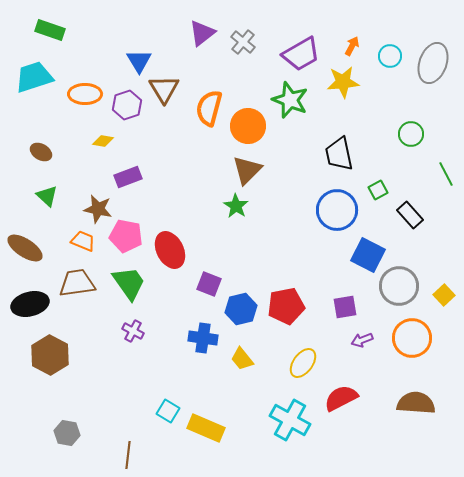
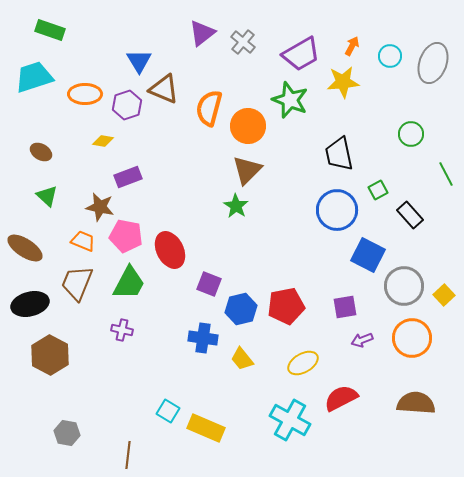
brown triangle at (164, 89): rotated 36 degrees counterclockwise
brown star at (98, 209): moved 2 px right, 2 px up
brown trapezoid at (77, 283): rotated 60 degrees counterclockwise
green trapezoid at (129, 283): rotated 63 degrees clockwise
gray circle at (399, 286): moved 5 px right
purple cross at (133, 331): moved 11 px left, 1 px up; rotated 15 degrees counterclockwise
yellow ellipse at (303, 363): rotated 24 degrees clockwise
